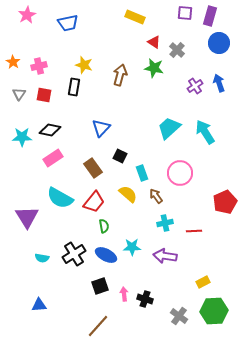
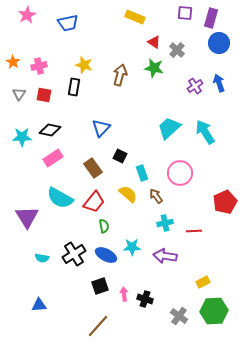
purple rectangle at (210, 16): moved 1 px right, 2 px down
